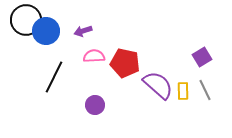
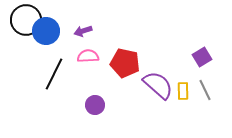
pink semicircle: moved 6 px left
black line: moved 3 px up
